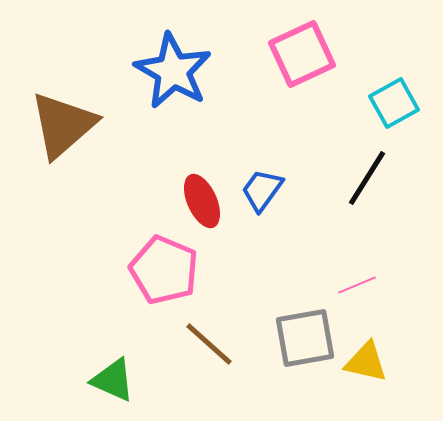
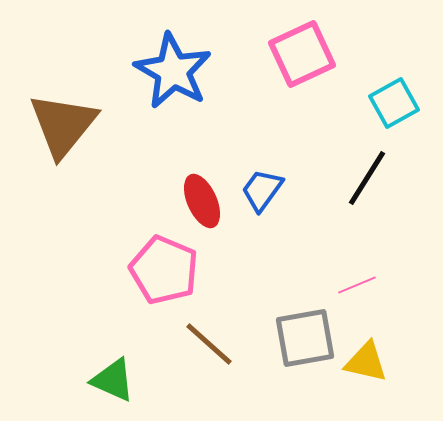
brown triangle: rotated 10 degrees counterclockwise
